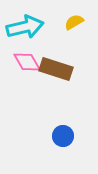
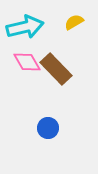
brown rectangle: rotated 28 degrees clockwise
blue circle: moved 15 px left, 8 px up
